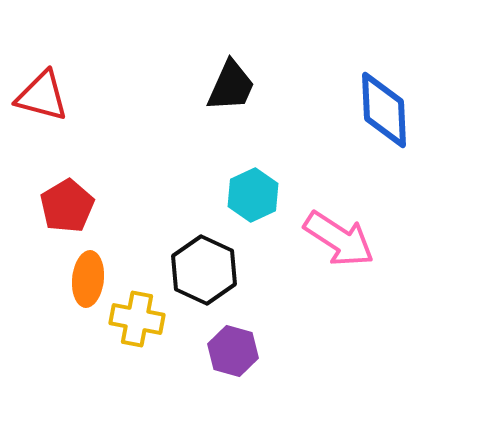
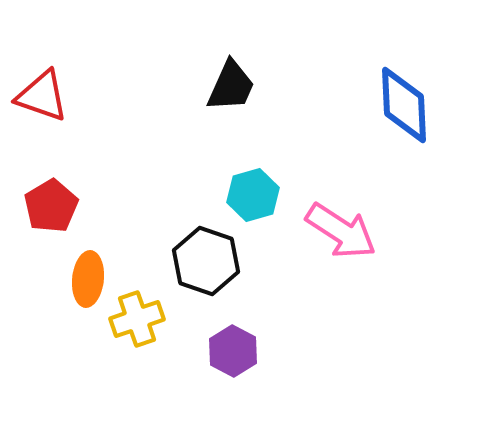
red triangle: rotated 4 degrees clockwise
blue diamond: moved 20 px right, 5 px up
cyan hexagon: rotated 9 degrees clockwise
red pentagon: moved 16 px left
pink arrow: moved 2 px right, 8 px up
black hexagon: moved 2 px right, 9 px up; rotated 6 degrees counterclockwise
yellow cross: rotated 30 degrees counterclockwise
purple hexagon: rotated 12 degrees clockwise
